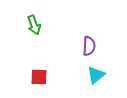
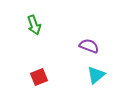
purple semicircle: rotated 72 degrees counterclockwise
red square: rotated 24 degrees counterclockwise
